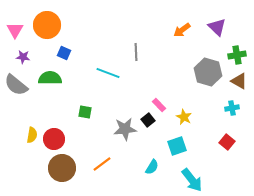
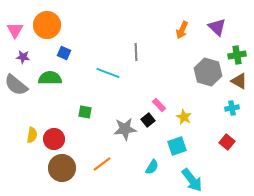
orange arrow: rotated 30 degrees counterclockwise
